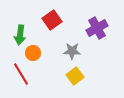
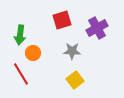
red square: moved 10 px right; rotated 18 degrees clockwise
yellow square: moved 4 px down
